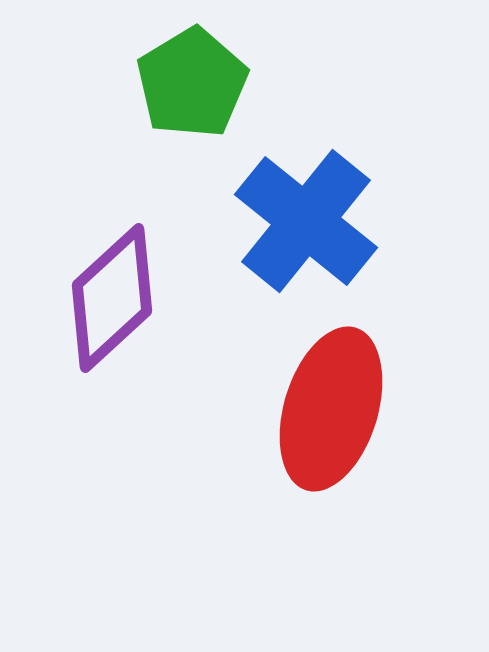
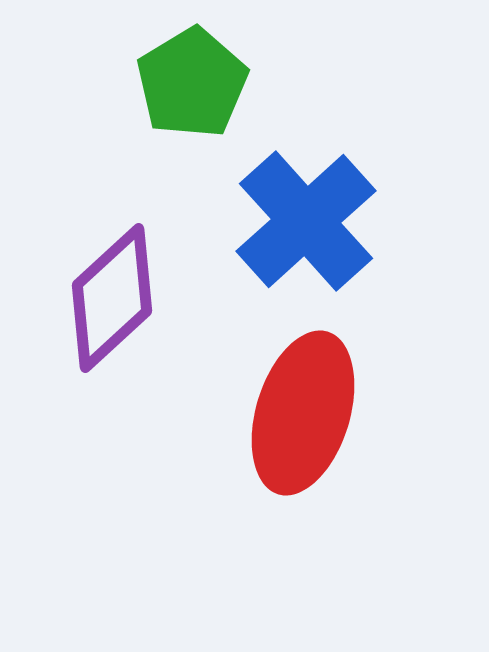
blue cross: rotated 9 degrees clockwise
red ellipse: moved 28 px left, 4 px down
